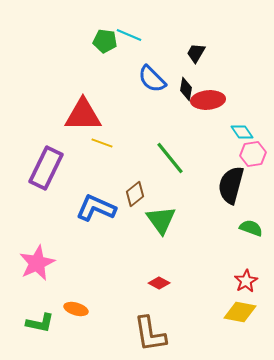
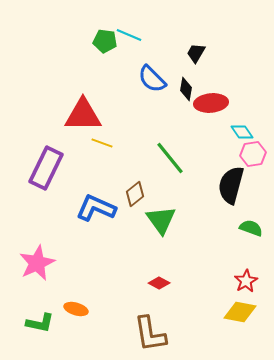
red ellipse: moved 3 px right, 3 px down
